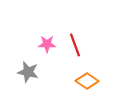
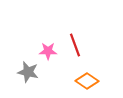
pink star: moved 1 px right, 7 px down
